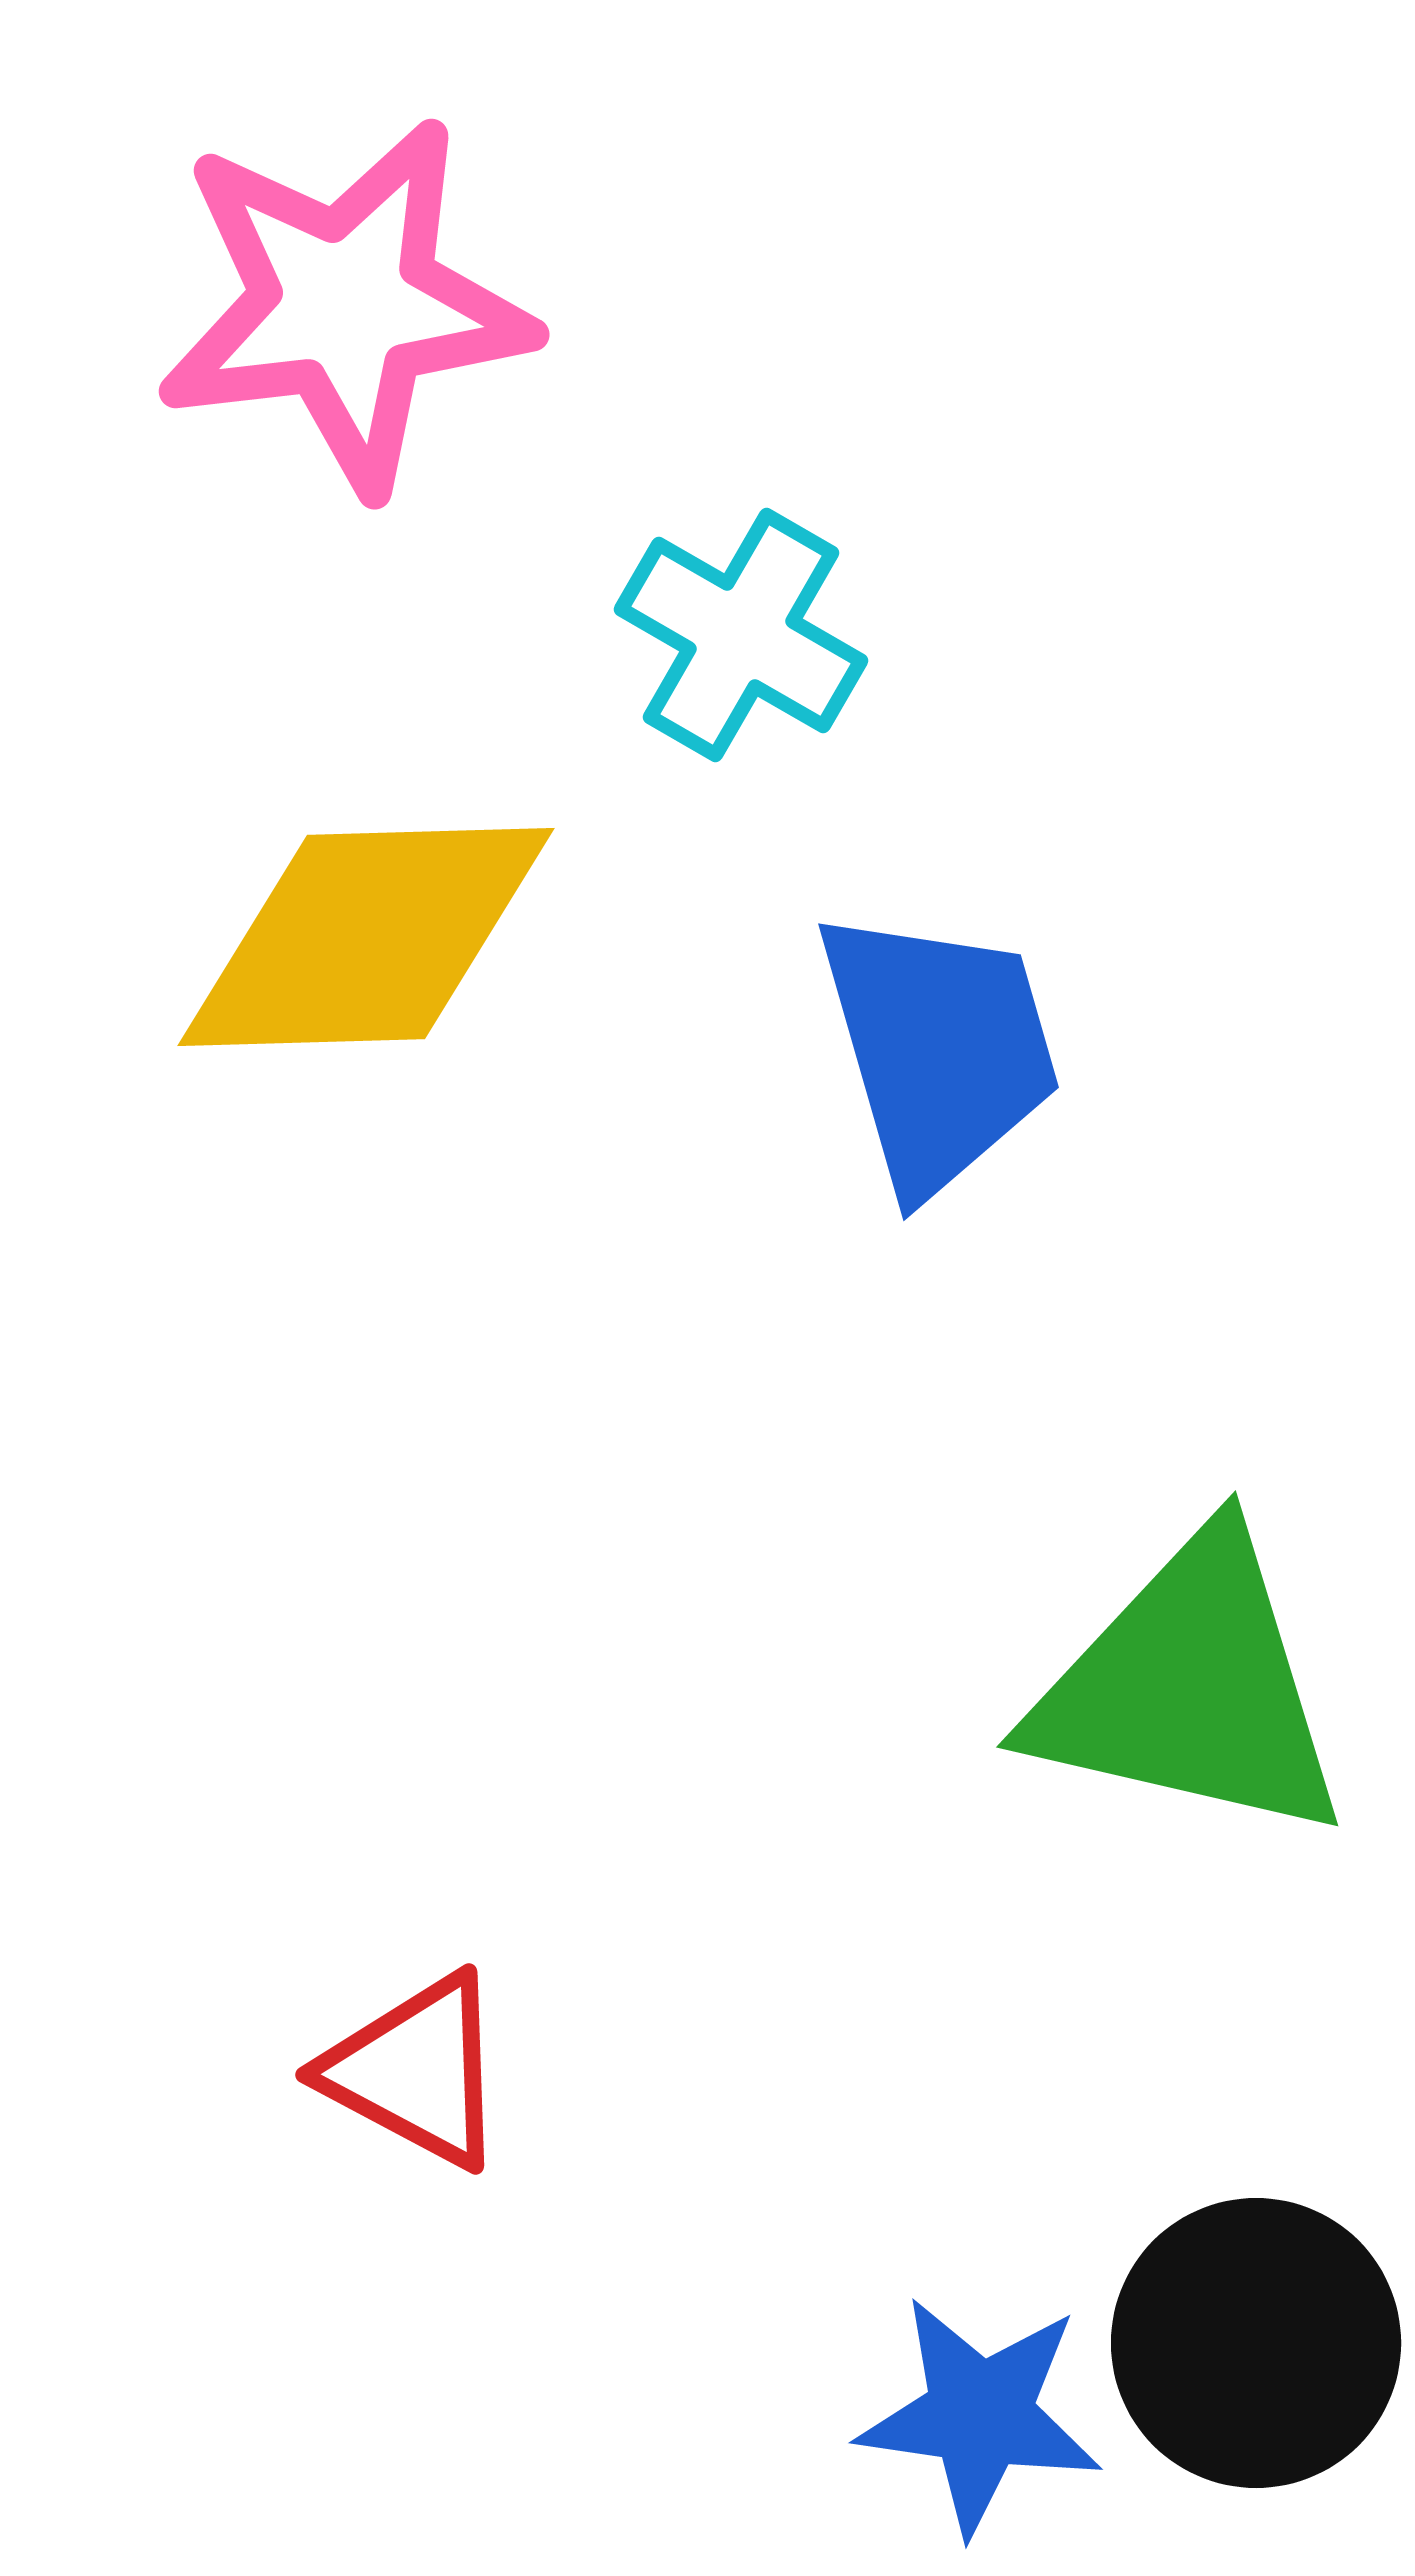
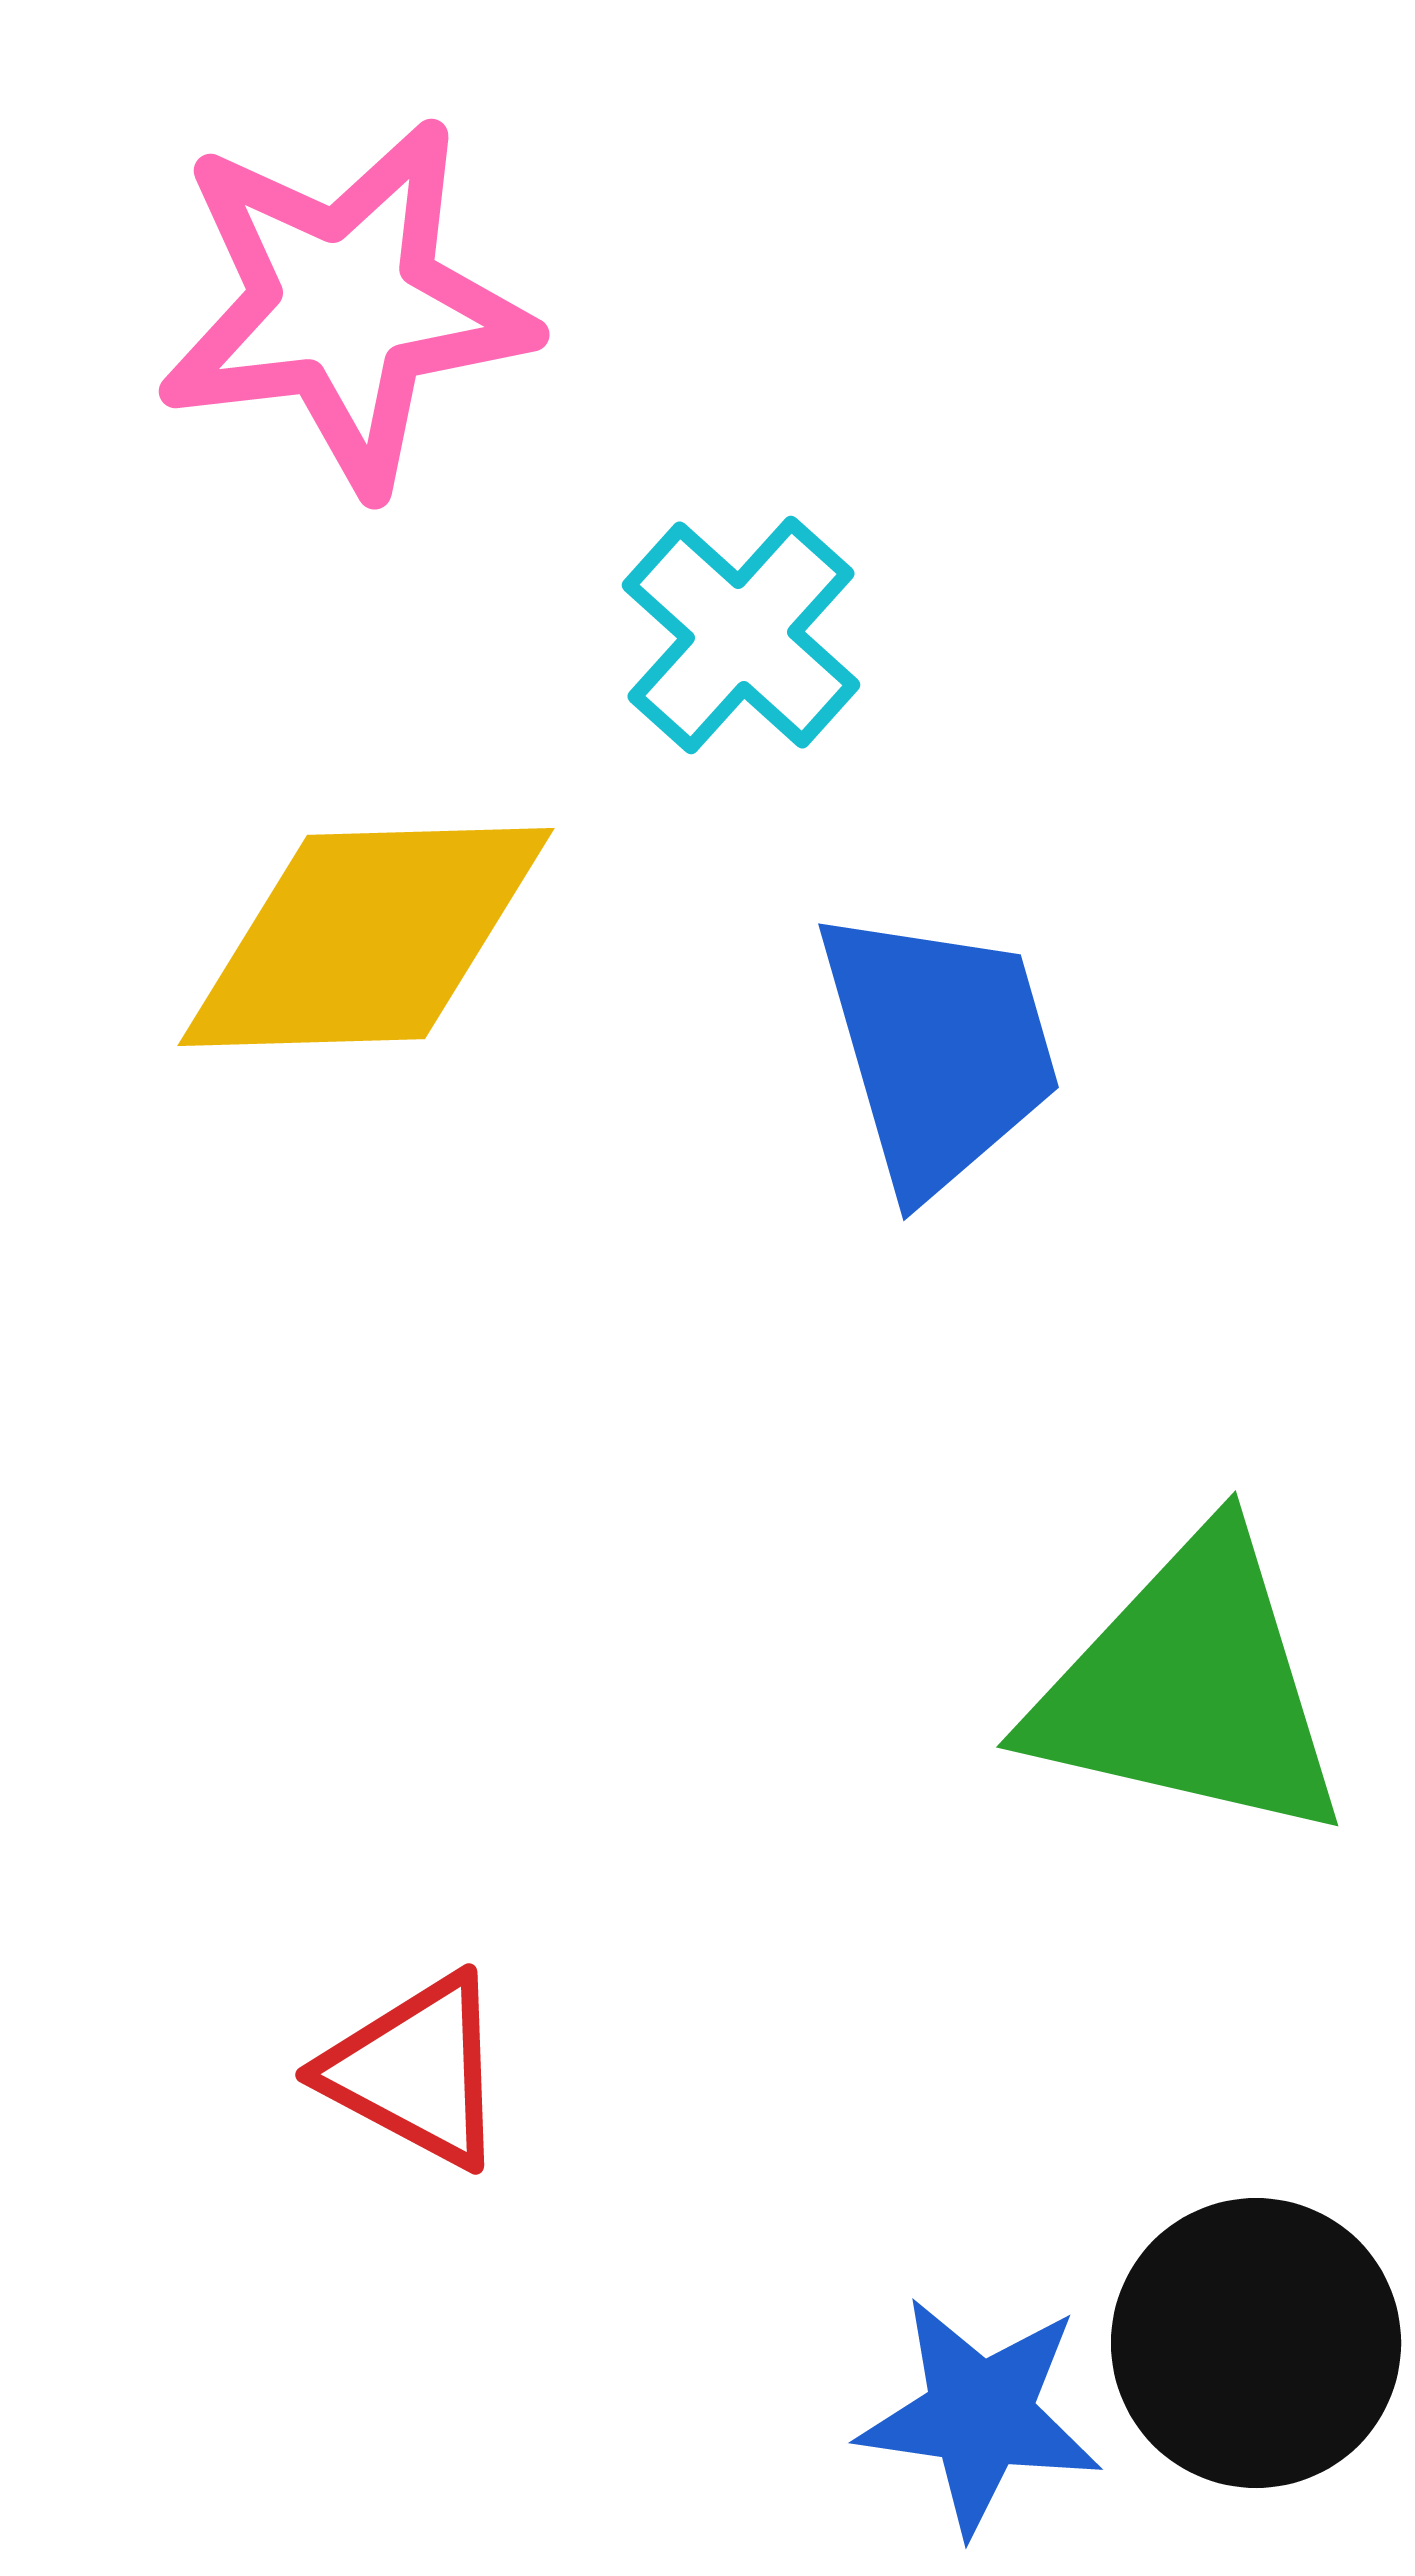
cyan cross: rotated 12 degrees clockwise
